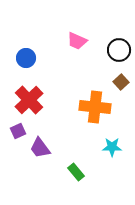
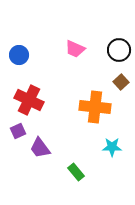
pink trapezoid: moved 2 px left, 8 px down
blue circle: moved 7 px left, 3 px up
red cross: rotated 20 degrees counterclockwise
